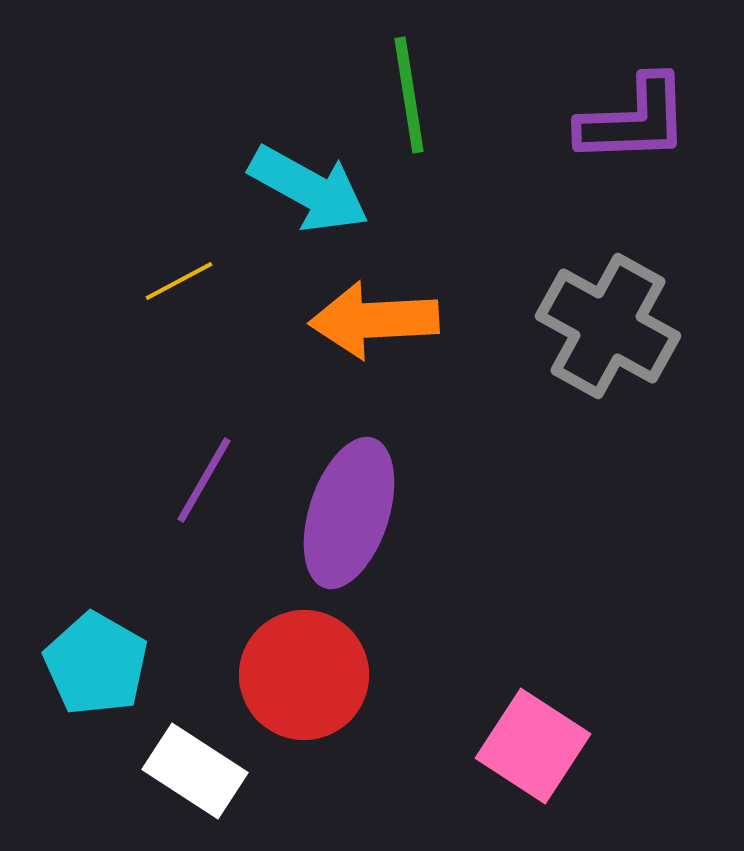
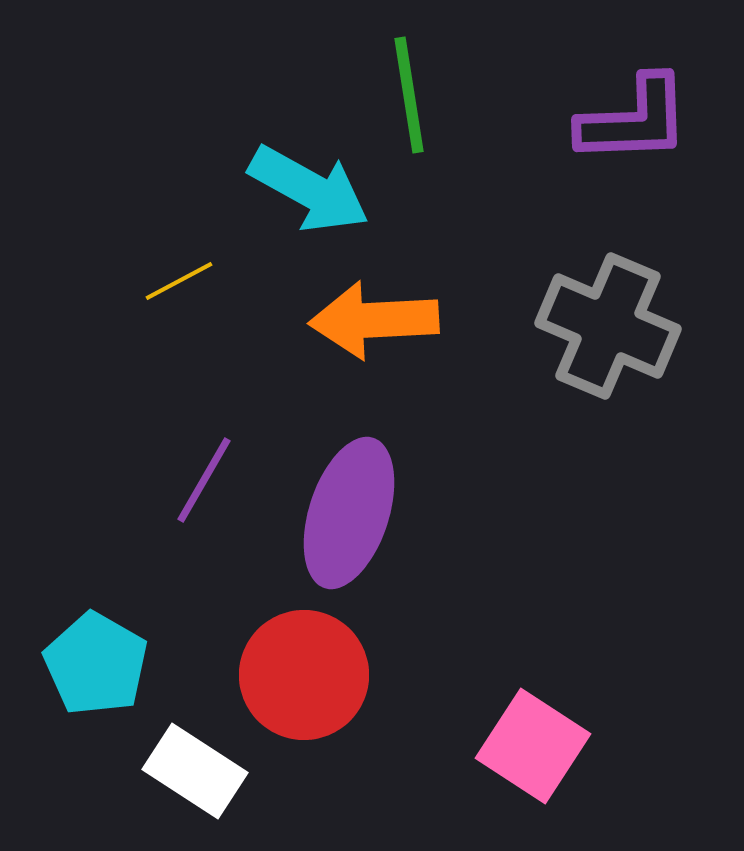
gray cross: rotated 6 degrees counterclockwise
